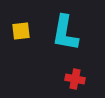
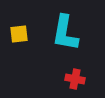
yellow square: moved 2 px left, 3 px down
